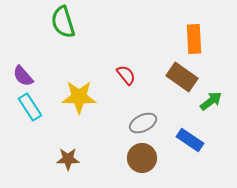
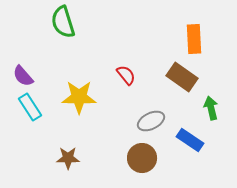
green arrow: moved 7 px down; rotated 65 degrees counterclockwise
gray ellipse: moved 8 px right, 2 px up
brown star: moved 1 px up
